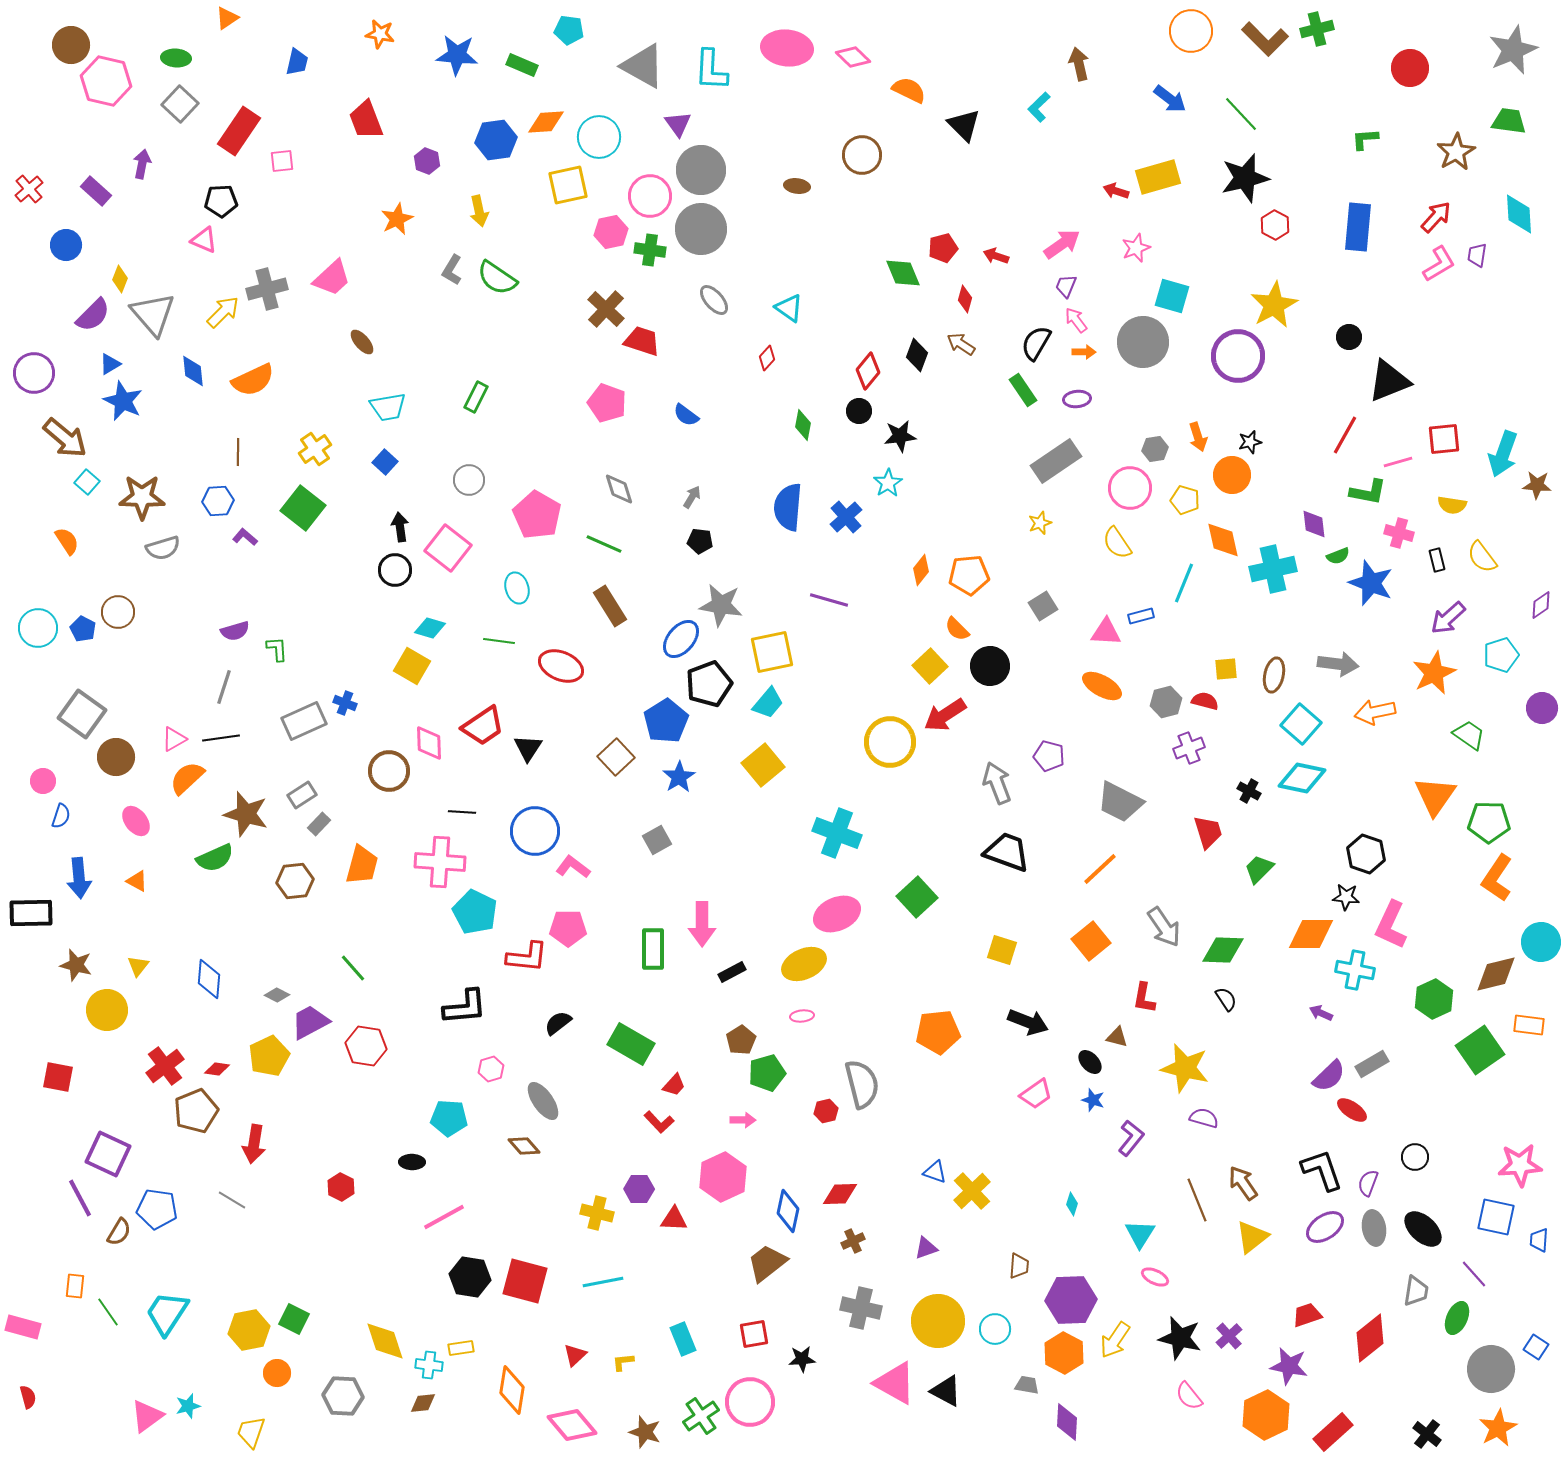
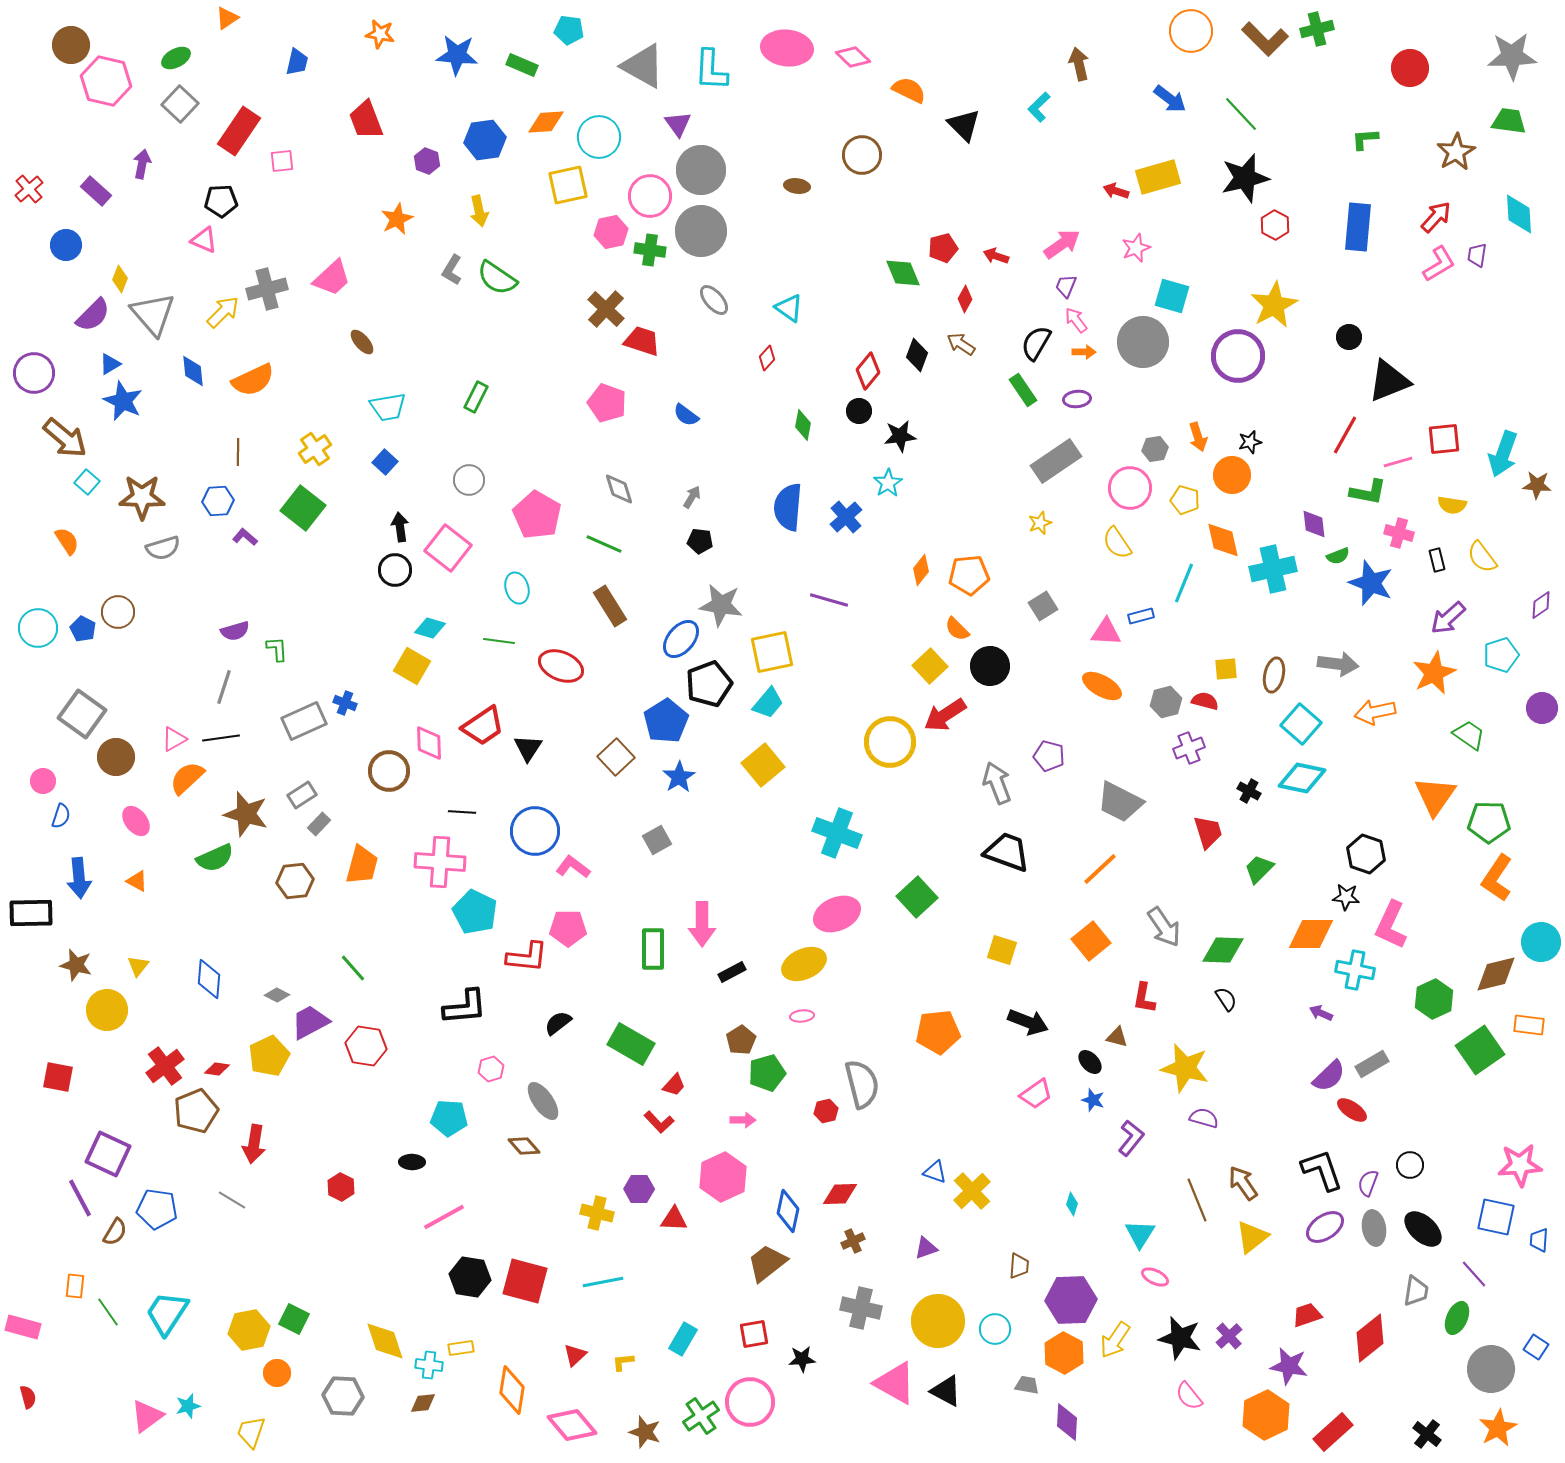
gray star at (1513, 50): moved 1 px left, 6 px down; rotated 21 degrees clockwise
green ellipse at (176, 58): rotated 32 degrees counterclockwise
blue hexagon at (496, 140): moved 11 px left
gray circle at (701, 229): moved 2 px down
red diamond at (965, 299): rotated 12 degrees clockwise
black circle at (1415, 1157): moved 5 px left, 8 px down
brown semicircle at (119, 1232): moved 4 px left
cyan rectangle at (683, 1339): rotated 52 degrees clockwise
